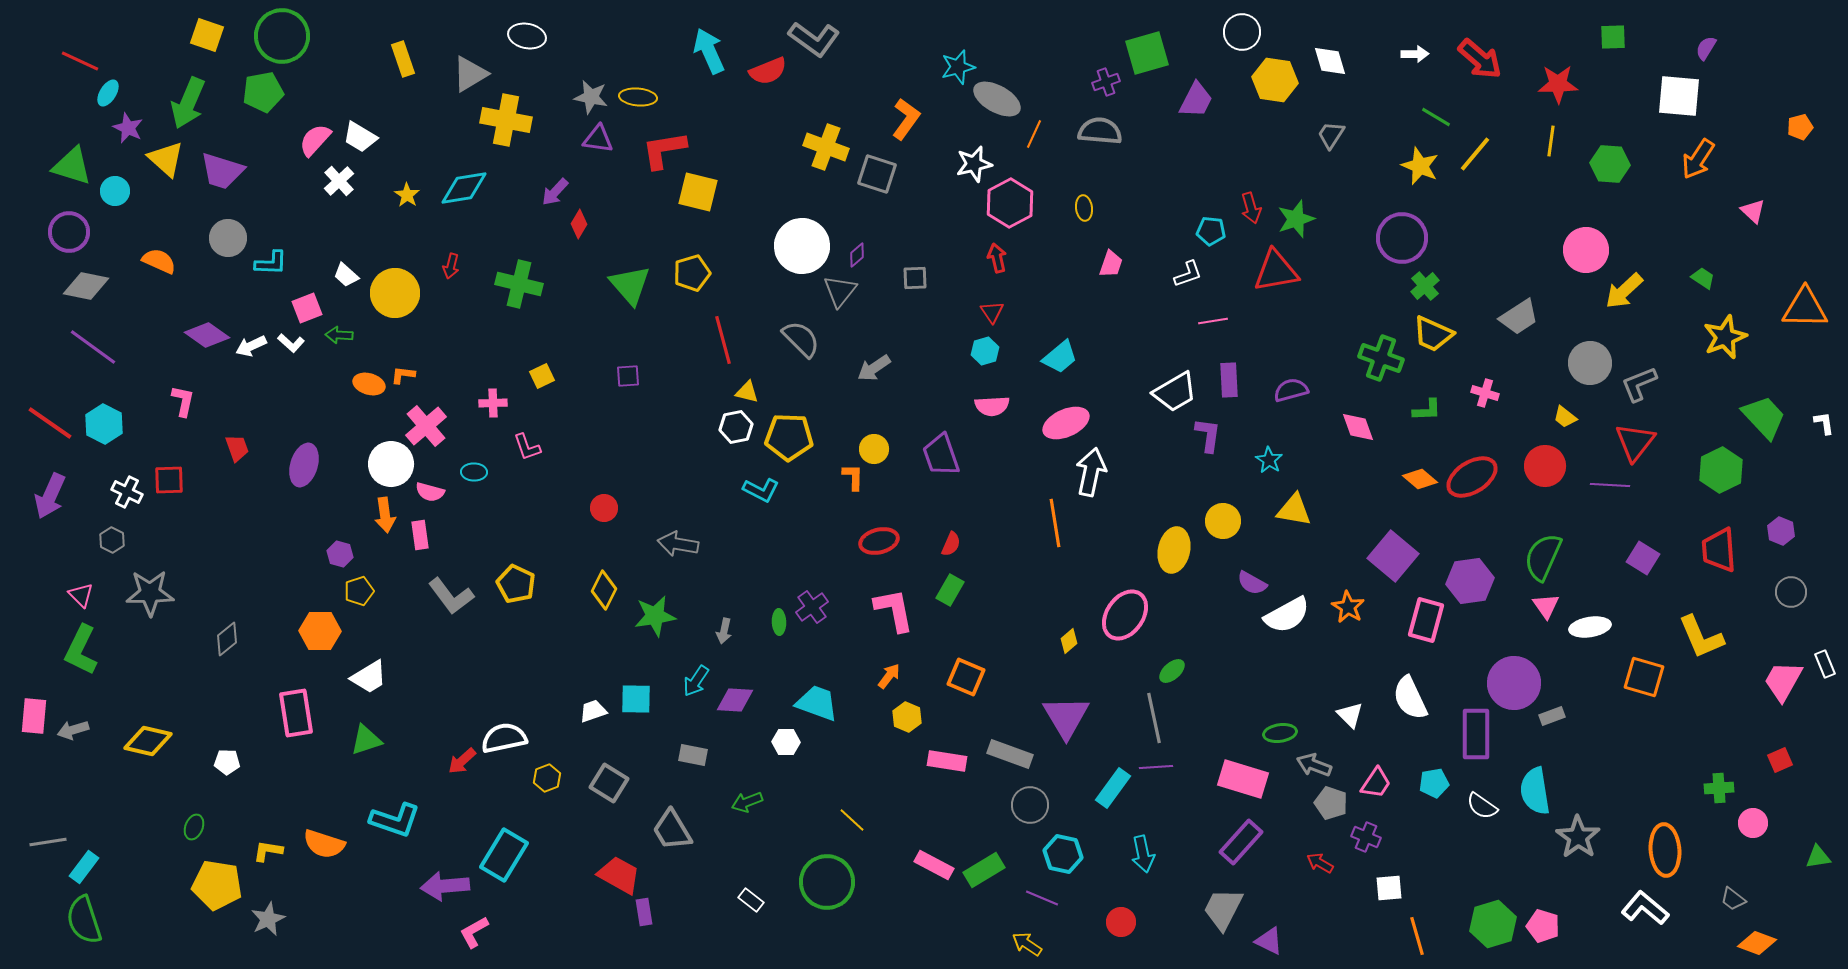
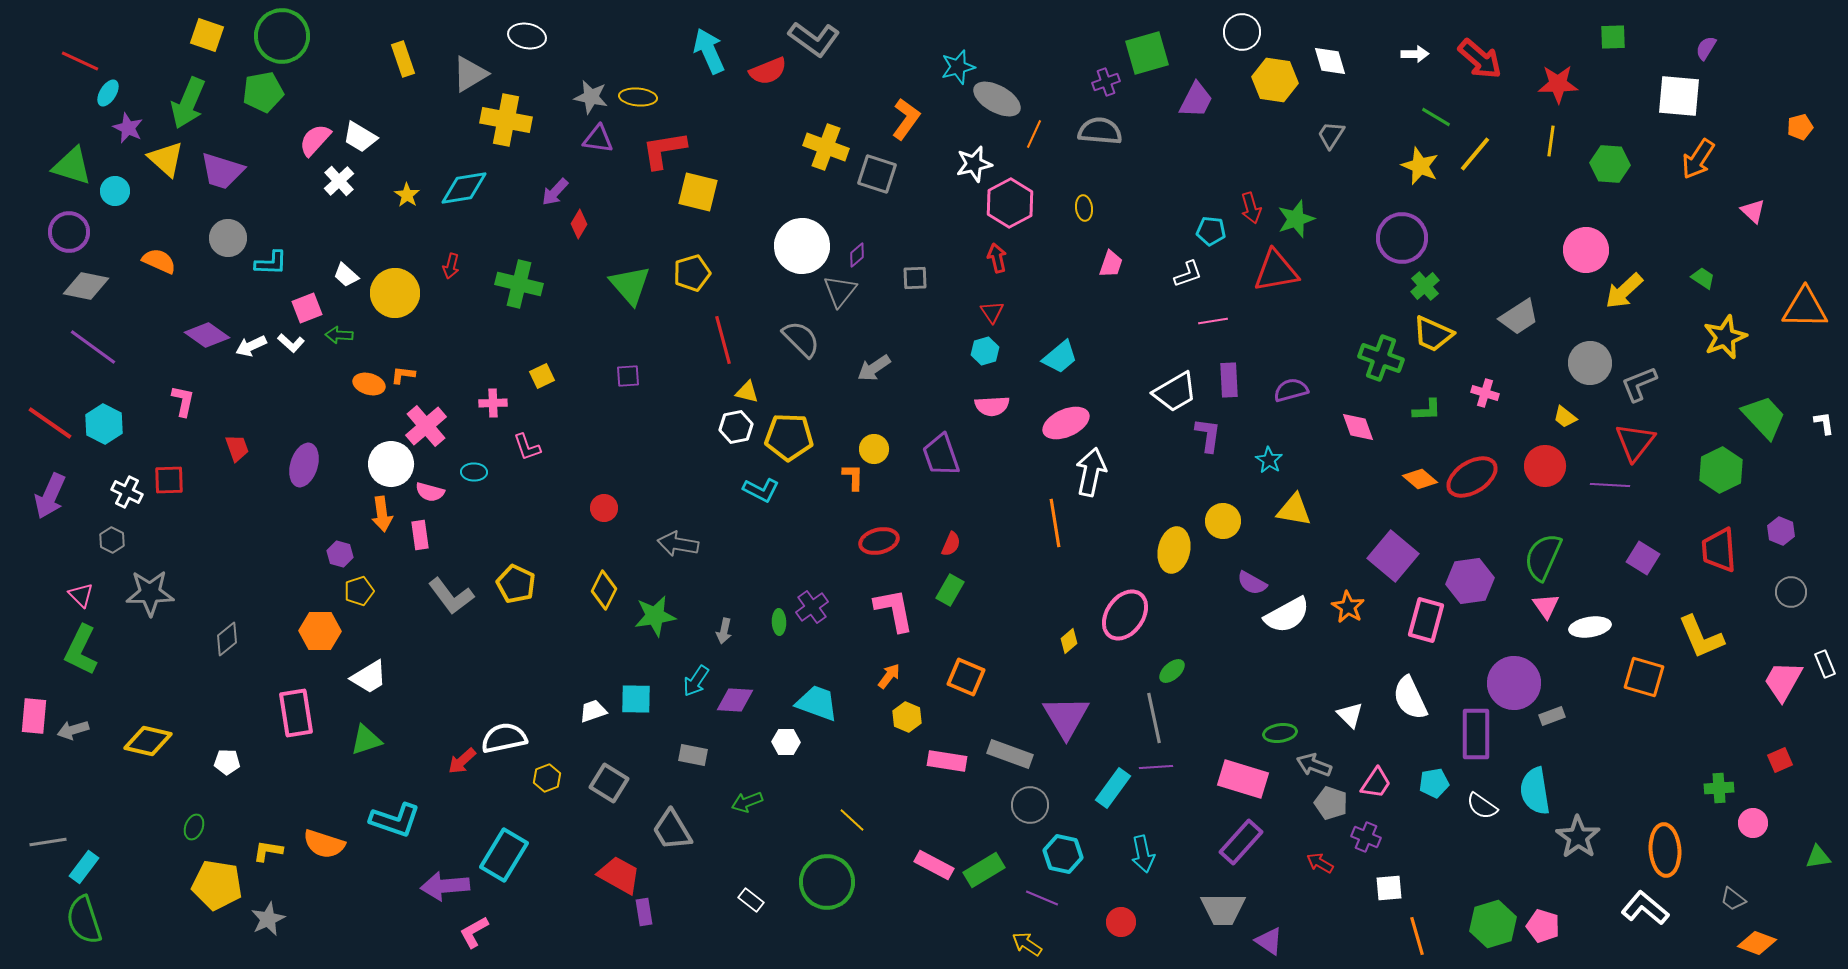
orange arrow at (385, 515): moved 3 px left, 1 px up
gray trapezoid at (1223, 909): rotated 117 degrees counterclockwise
purple triangle at (1269, 941): rotated 8 degrees clockwise
